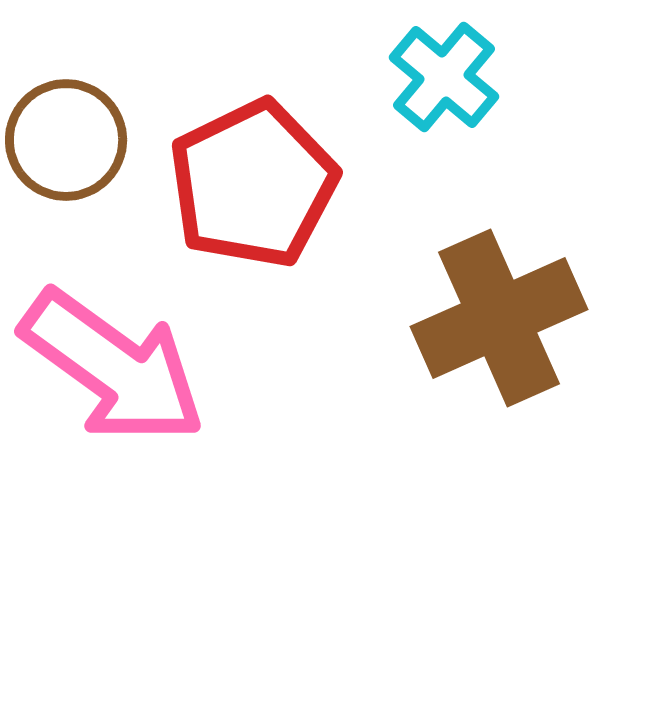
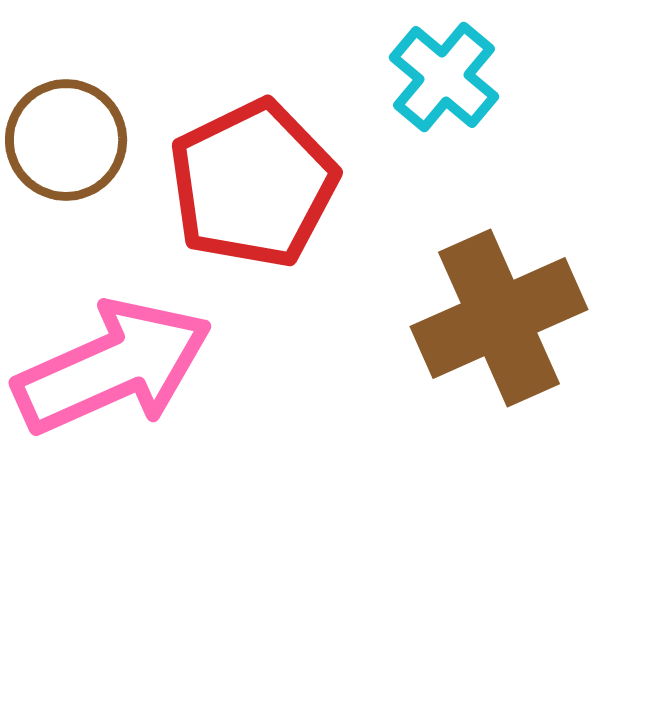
pink arrow: rotated 60 degrees counterclockwise
